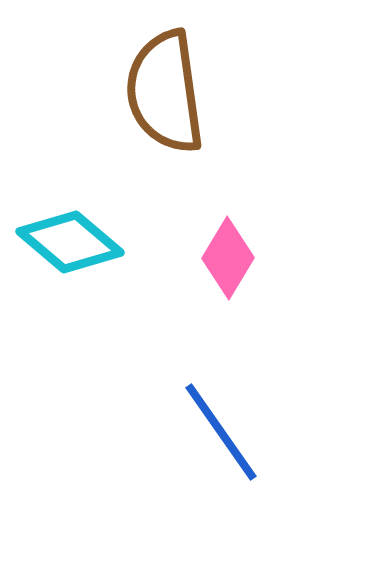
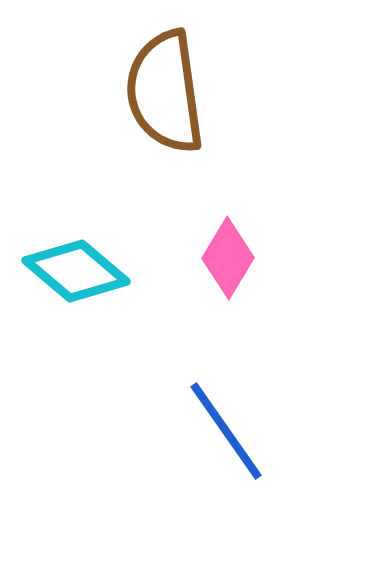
cyan diamond: moved 6 px right, 29 px down
blue line: moved 5 px right, 1 px up
